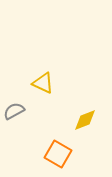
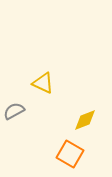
orange square: moved 12 px right
